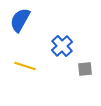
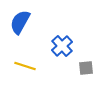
blue semicircle: moved 2 px down
gray square: moved 1 px right, 1 px up
